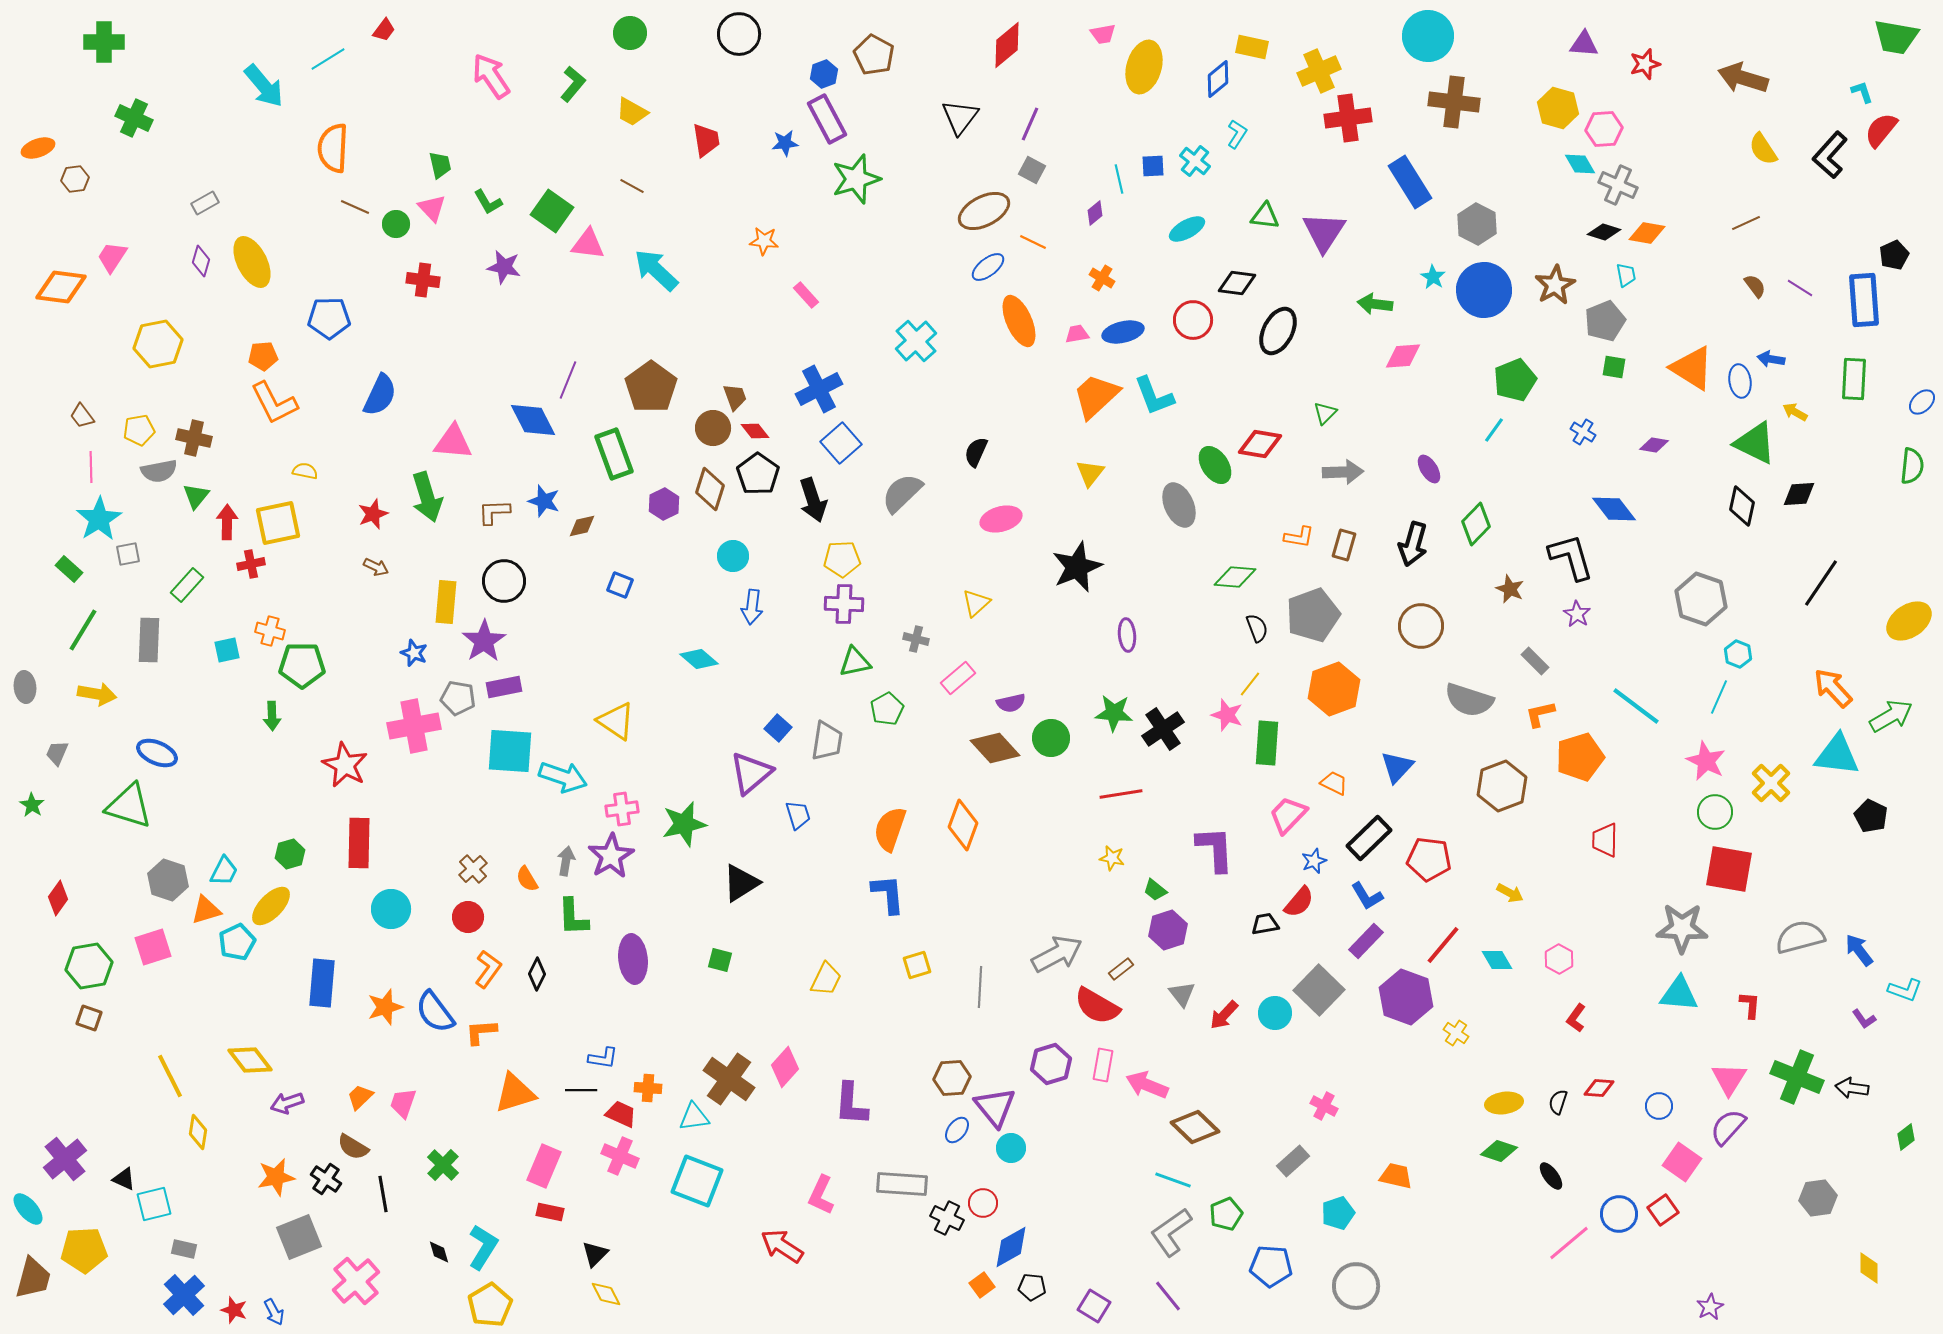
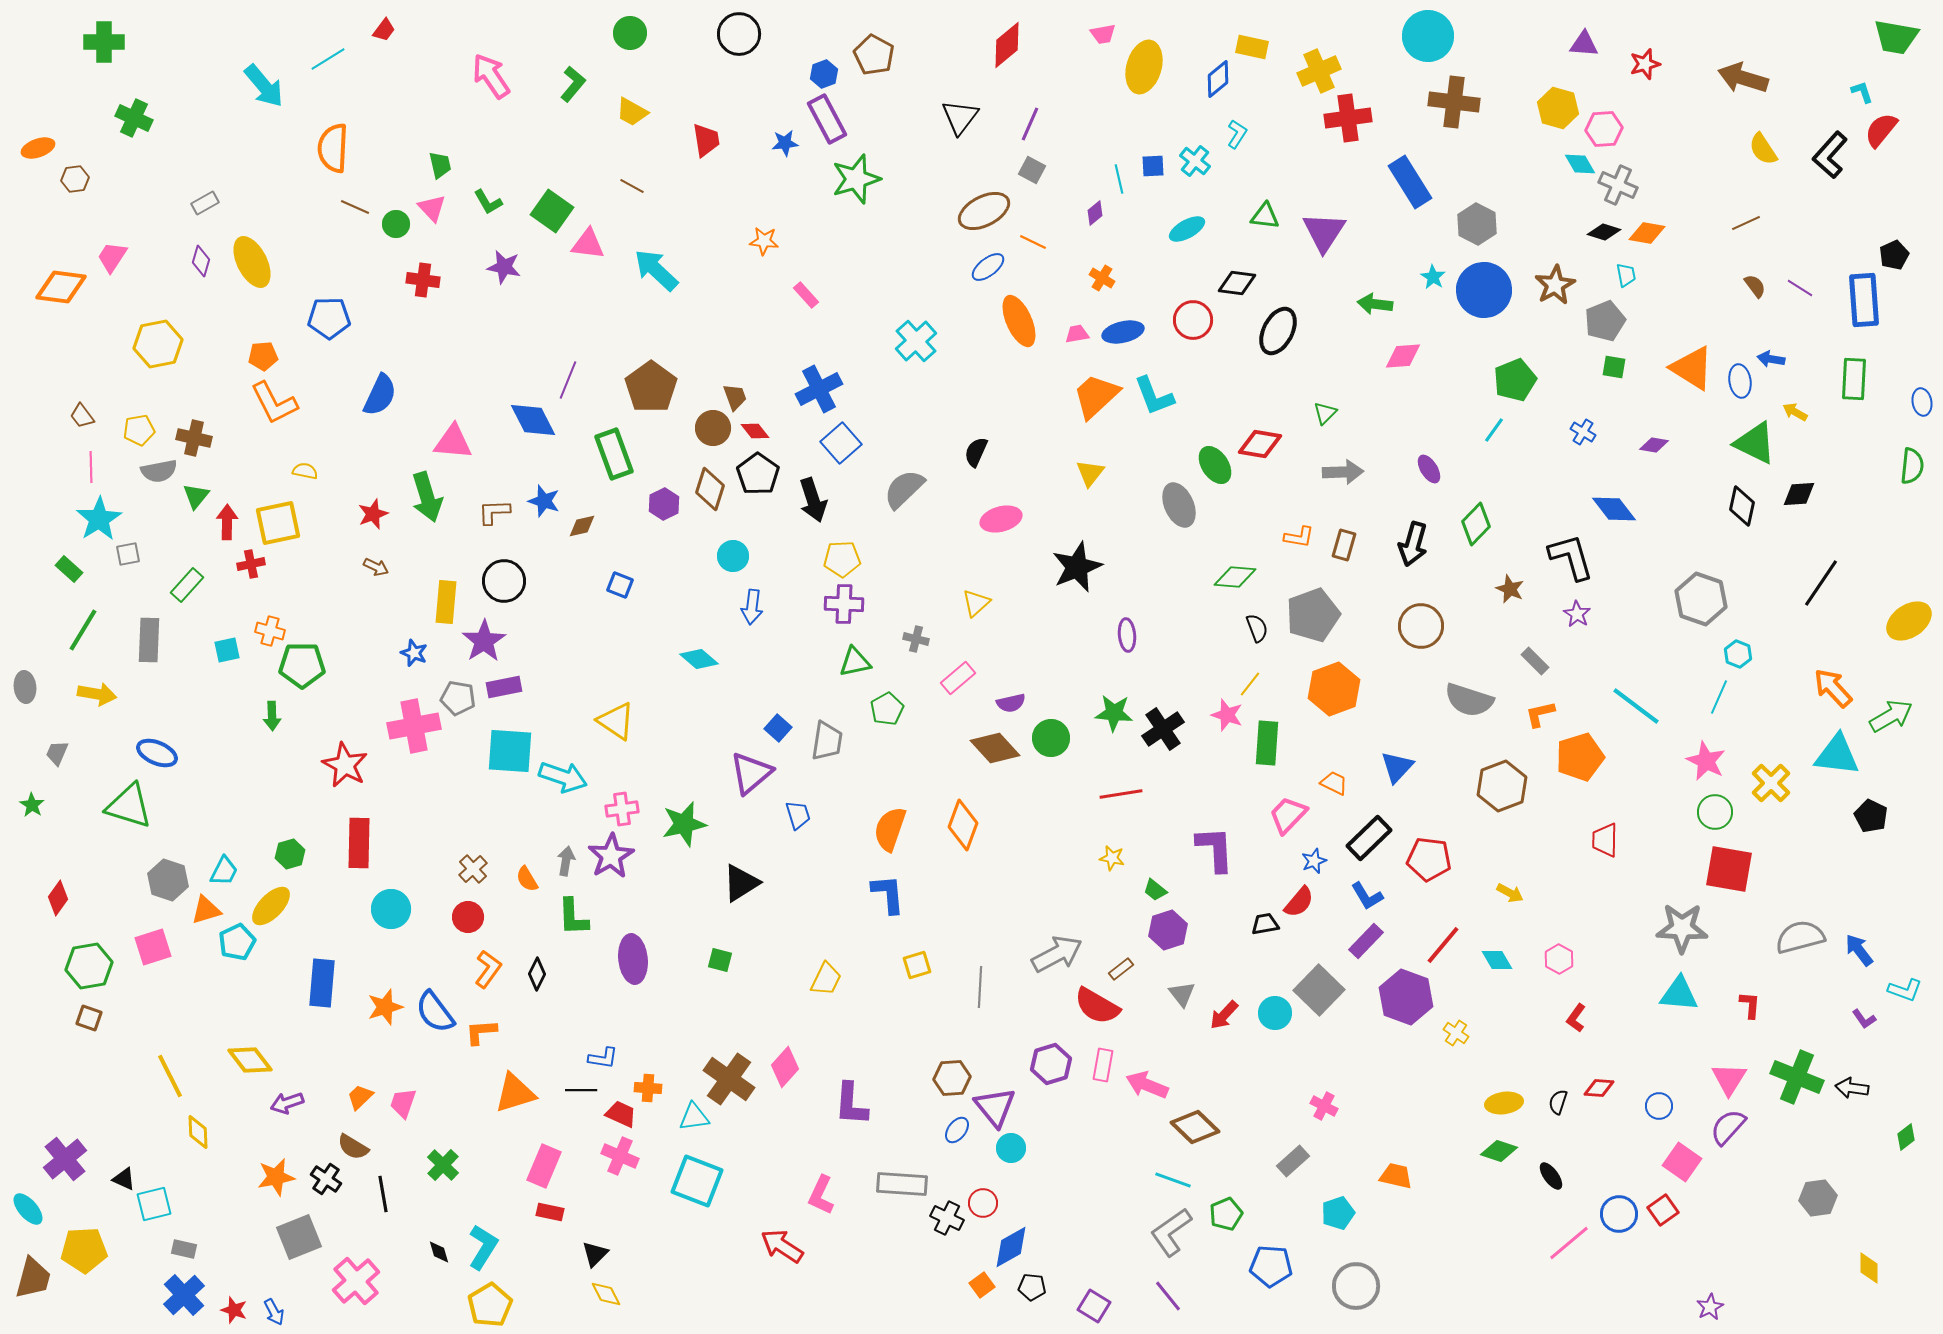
blue ellipse at (1922, 402): rotated 56 degrees counterclockwise
gray semicircle at (902, 493): moved 2 px right, 4 px up
yellow diamond at (198, 1132): rotated 12 degrees counterclockwise
